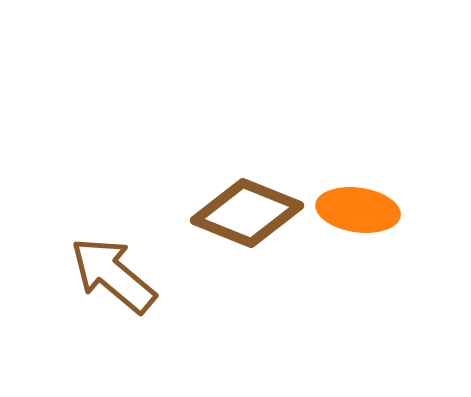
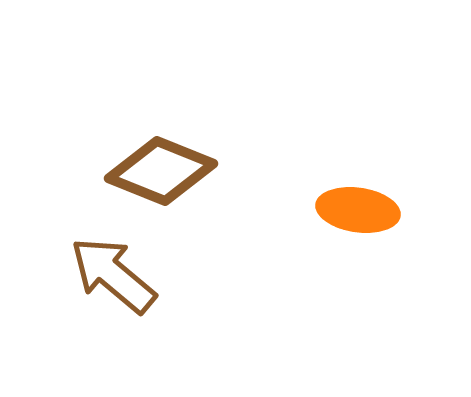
brown diamond: moved 86 px left, 42 px up
